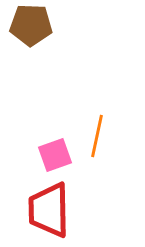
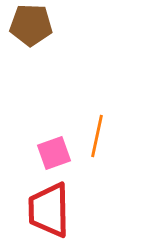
pink square: moved 1 px left, 2 px up
